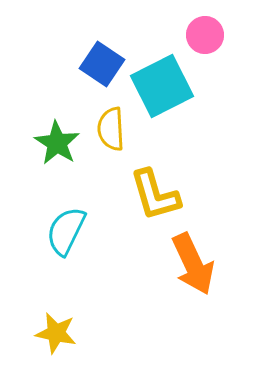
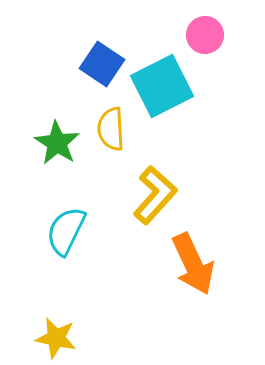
yellow L-shape: rotated 122 degrees counterclockwise
yellow star: moved 5 px down
